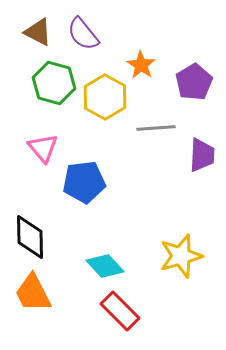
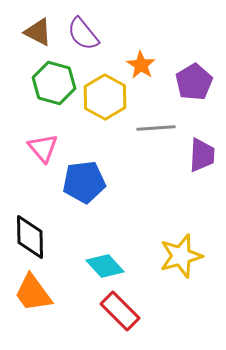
orange trapezoid: rotated 9 degrees counterclockwise
